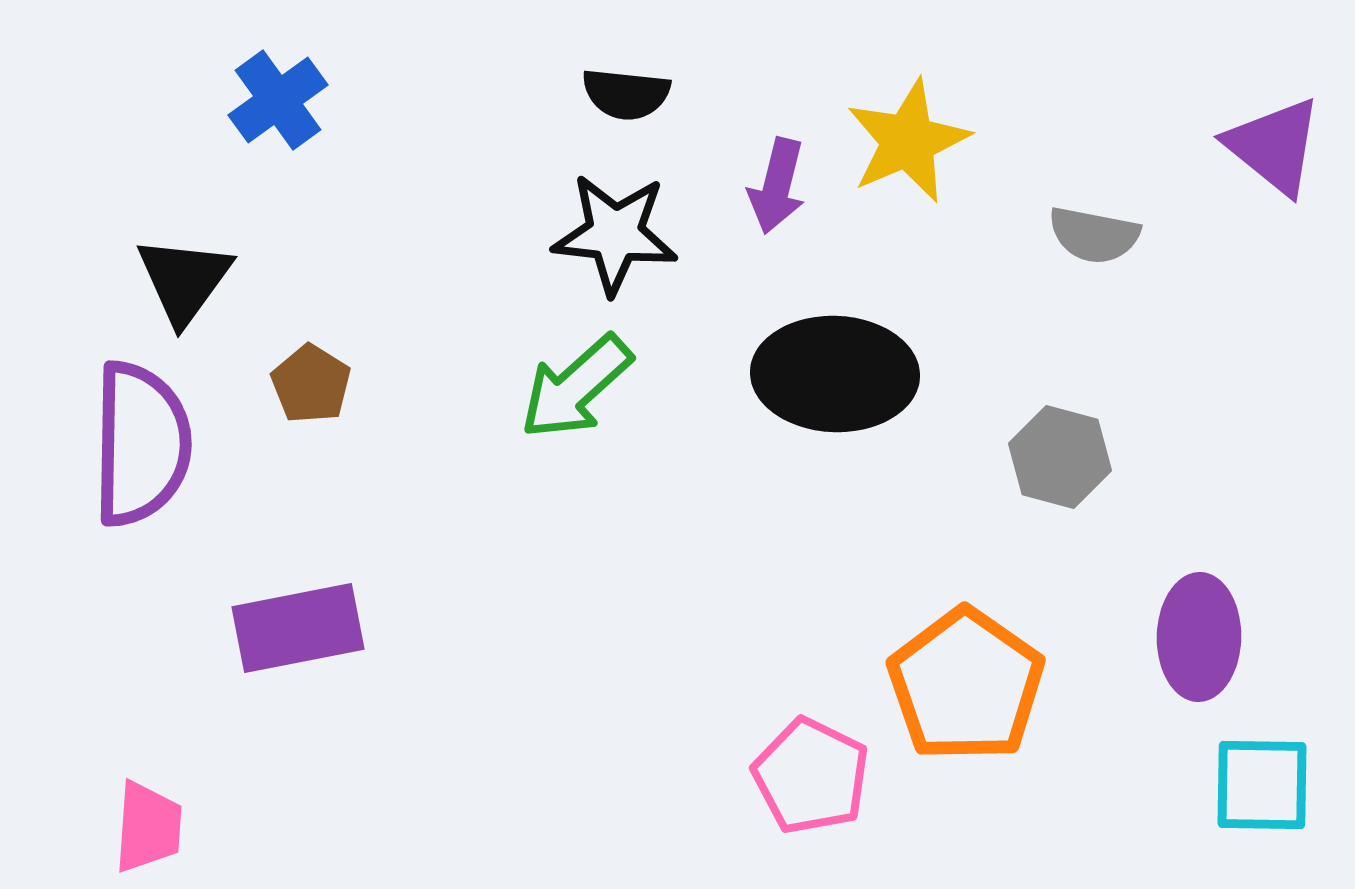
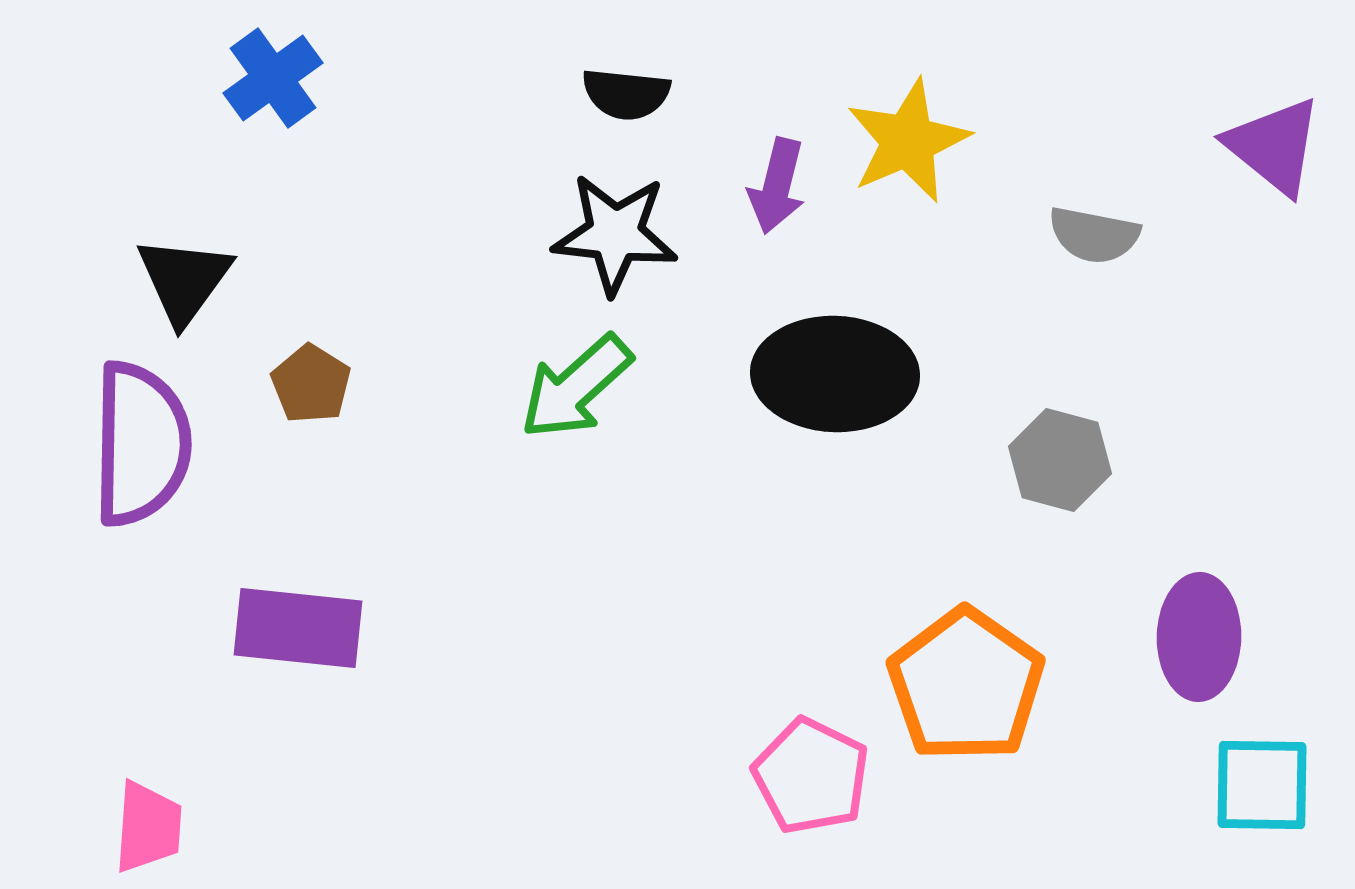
blue cross: moved 5 px left, 22 px up
gray hexagon: moved 3 px down
purple rectangle: rotated 17 degrees clockwise
